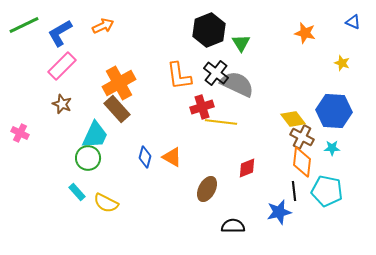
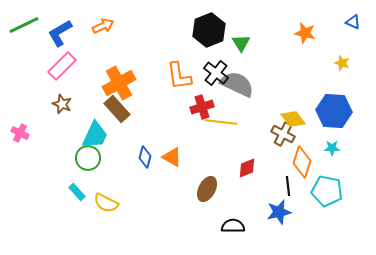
brown cross: moved 19 px left, 3 px up
orange diamond: rotated 12 degrees clockwise
black line: moved 6 px left, 5 px up
